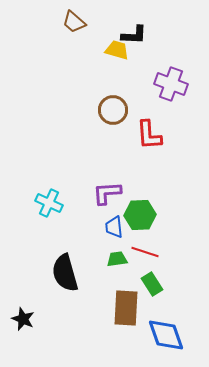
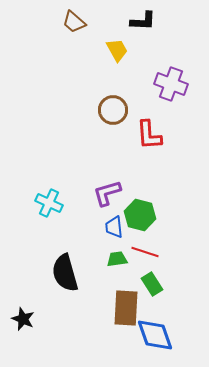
black L-shape: moved 9 px right, 14 px up
yellow trapezoid: rotated 45 degrees clockwise
purple L-shape: rotated 12 degrees counterclockwise
green hexagon: rotated 16 degrees clockwise
blue diamond: moved 11 px left
